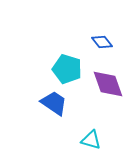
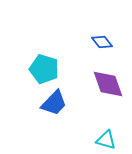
cyan pentagon: moved 23 px left
blue trapezoid: rotated 100 degrees clockwise
cyan triangle: moved 15 px right
